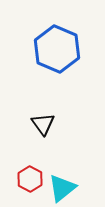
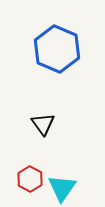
cyan triangle: rotated 16 degrees counterclockwise
